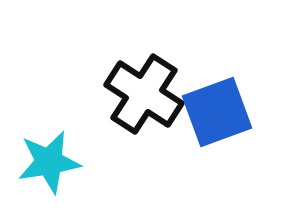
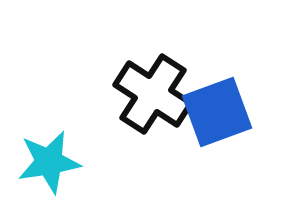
black cross: moved 9 px right
